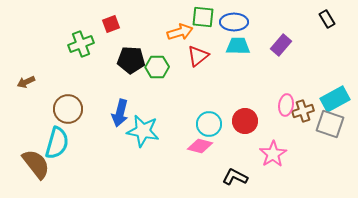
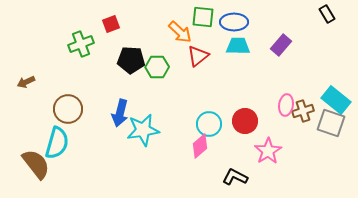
black rectangle: moved 5 px up
orange arrow: rotated 60 degrees clockwise
cyan rectangle: moved 1 px right, 1 px down; rotated 68 degrees clockwise
gray square: moved 1 px right, 1 px up
cyan star: moved 1 px up; rotated 20 degrees counterclockwise
pink diamond: rotated 55 degrees counterclockwise
pink star: moved 5 px left, 3 px up
